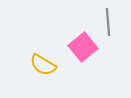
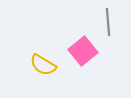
pink square: moved 4 px down
